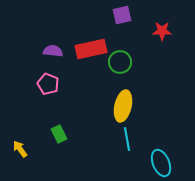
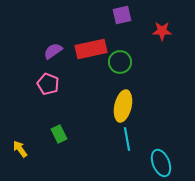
purple semicircle: rotated 42 degrees counterclockwise
